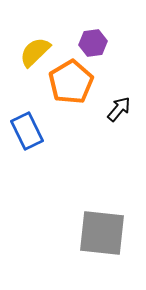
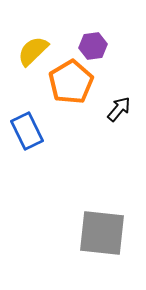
purple hexagon: moved 3 px down
yellow semicircle: moved 2 px left, 1 px up
